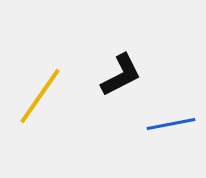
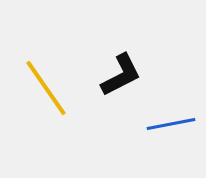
yellow line: moved 6 px right, 8 px up; rotated 70 degrees counterclockwise
